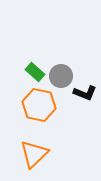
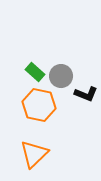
black L-shape: moved 1 px right, 1 px down
